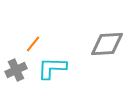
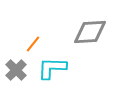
gray diamond: moved 17 px left, 12 px up
gray cross: rotated 20 degrees counterclockwise
